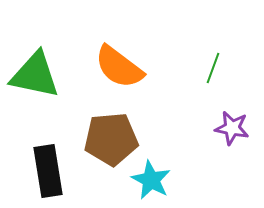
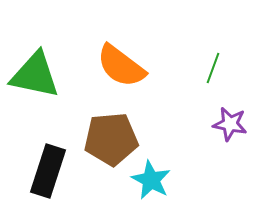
orange semicircle: moved 2 px right, 1 px up
purple star: moved 2 px left, 4 px up
black rectangle: rotated 27 degrees clockwise
